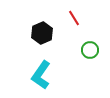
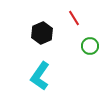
green circle: moved 4 px up
cyan L-shape: moved 1 px left, 1 px down
